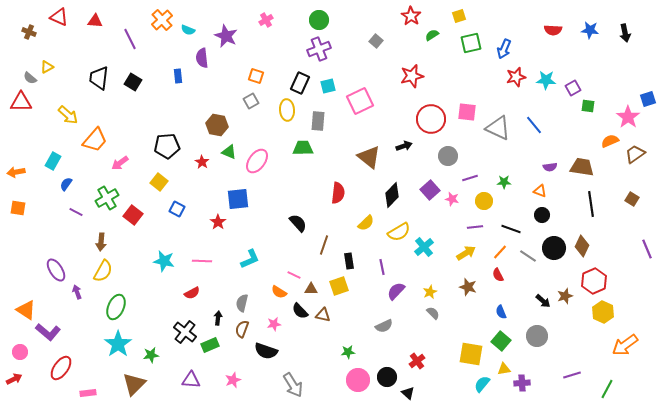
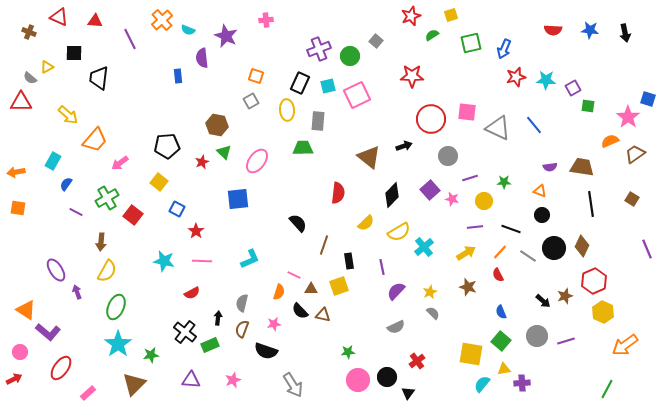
red star at (411, 16): rotated 18 degrees clockwise
yellow square at (459, 16): moved 8 px left, 1 px up
pink cross at (266, 20): rotated 24 degrees clockwise
green circle at (319, 20): moved 31 px right, 36 px down
red star at (412, 76): rotated 15 degrees clockwise
black square at (133, 82): moved 59 px left, 29 px up; rotated 30 degrees counterclockwise
blue square at (648, 99): rotated 35 degrees clockwise
pink square at (360, 101): moved 3 px left, 6 px up
green triangle at (229, 152): moved 5 px left; rotated 21 degrees clockwise
red star at (202, 162): rotated 16 degrees clockwise
red star at (218, 222): moved 22 px left, 9 px down
yellow semicircle at (103, 271): moved 4 px right
orange semicircle at (279, 292): rotated 105 degrees counterclockwise
gray semicircle at (384, 326): moved 12 px right, 1 px down
purple line at (572, 375): moved 6 px left, 34 px up
pink rectangle at (88, 393): rotated 35 degrees counterclockwise
black triangle at (408, 393): rotated 24 degrees clockwise
